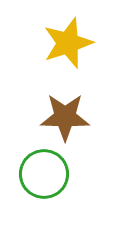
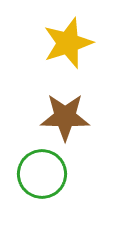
green circle: moved 2 px left
